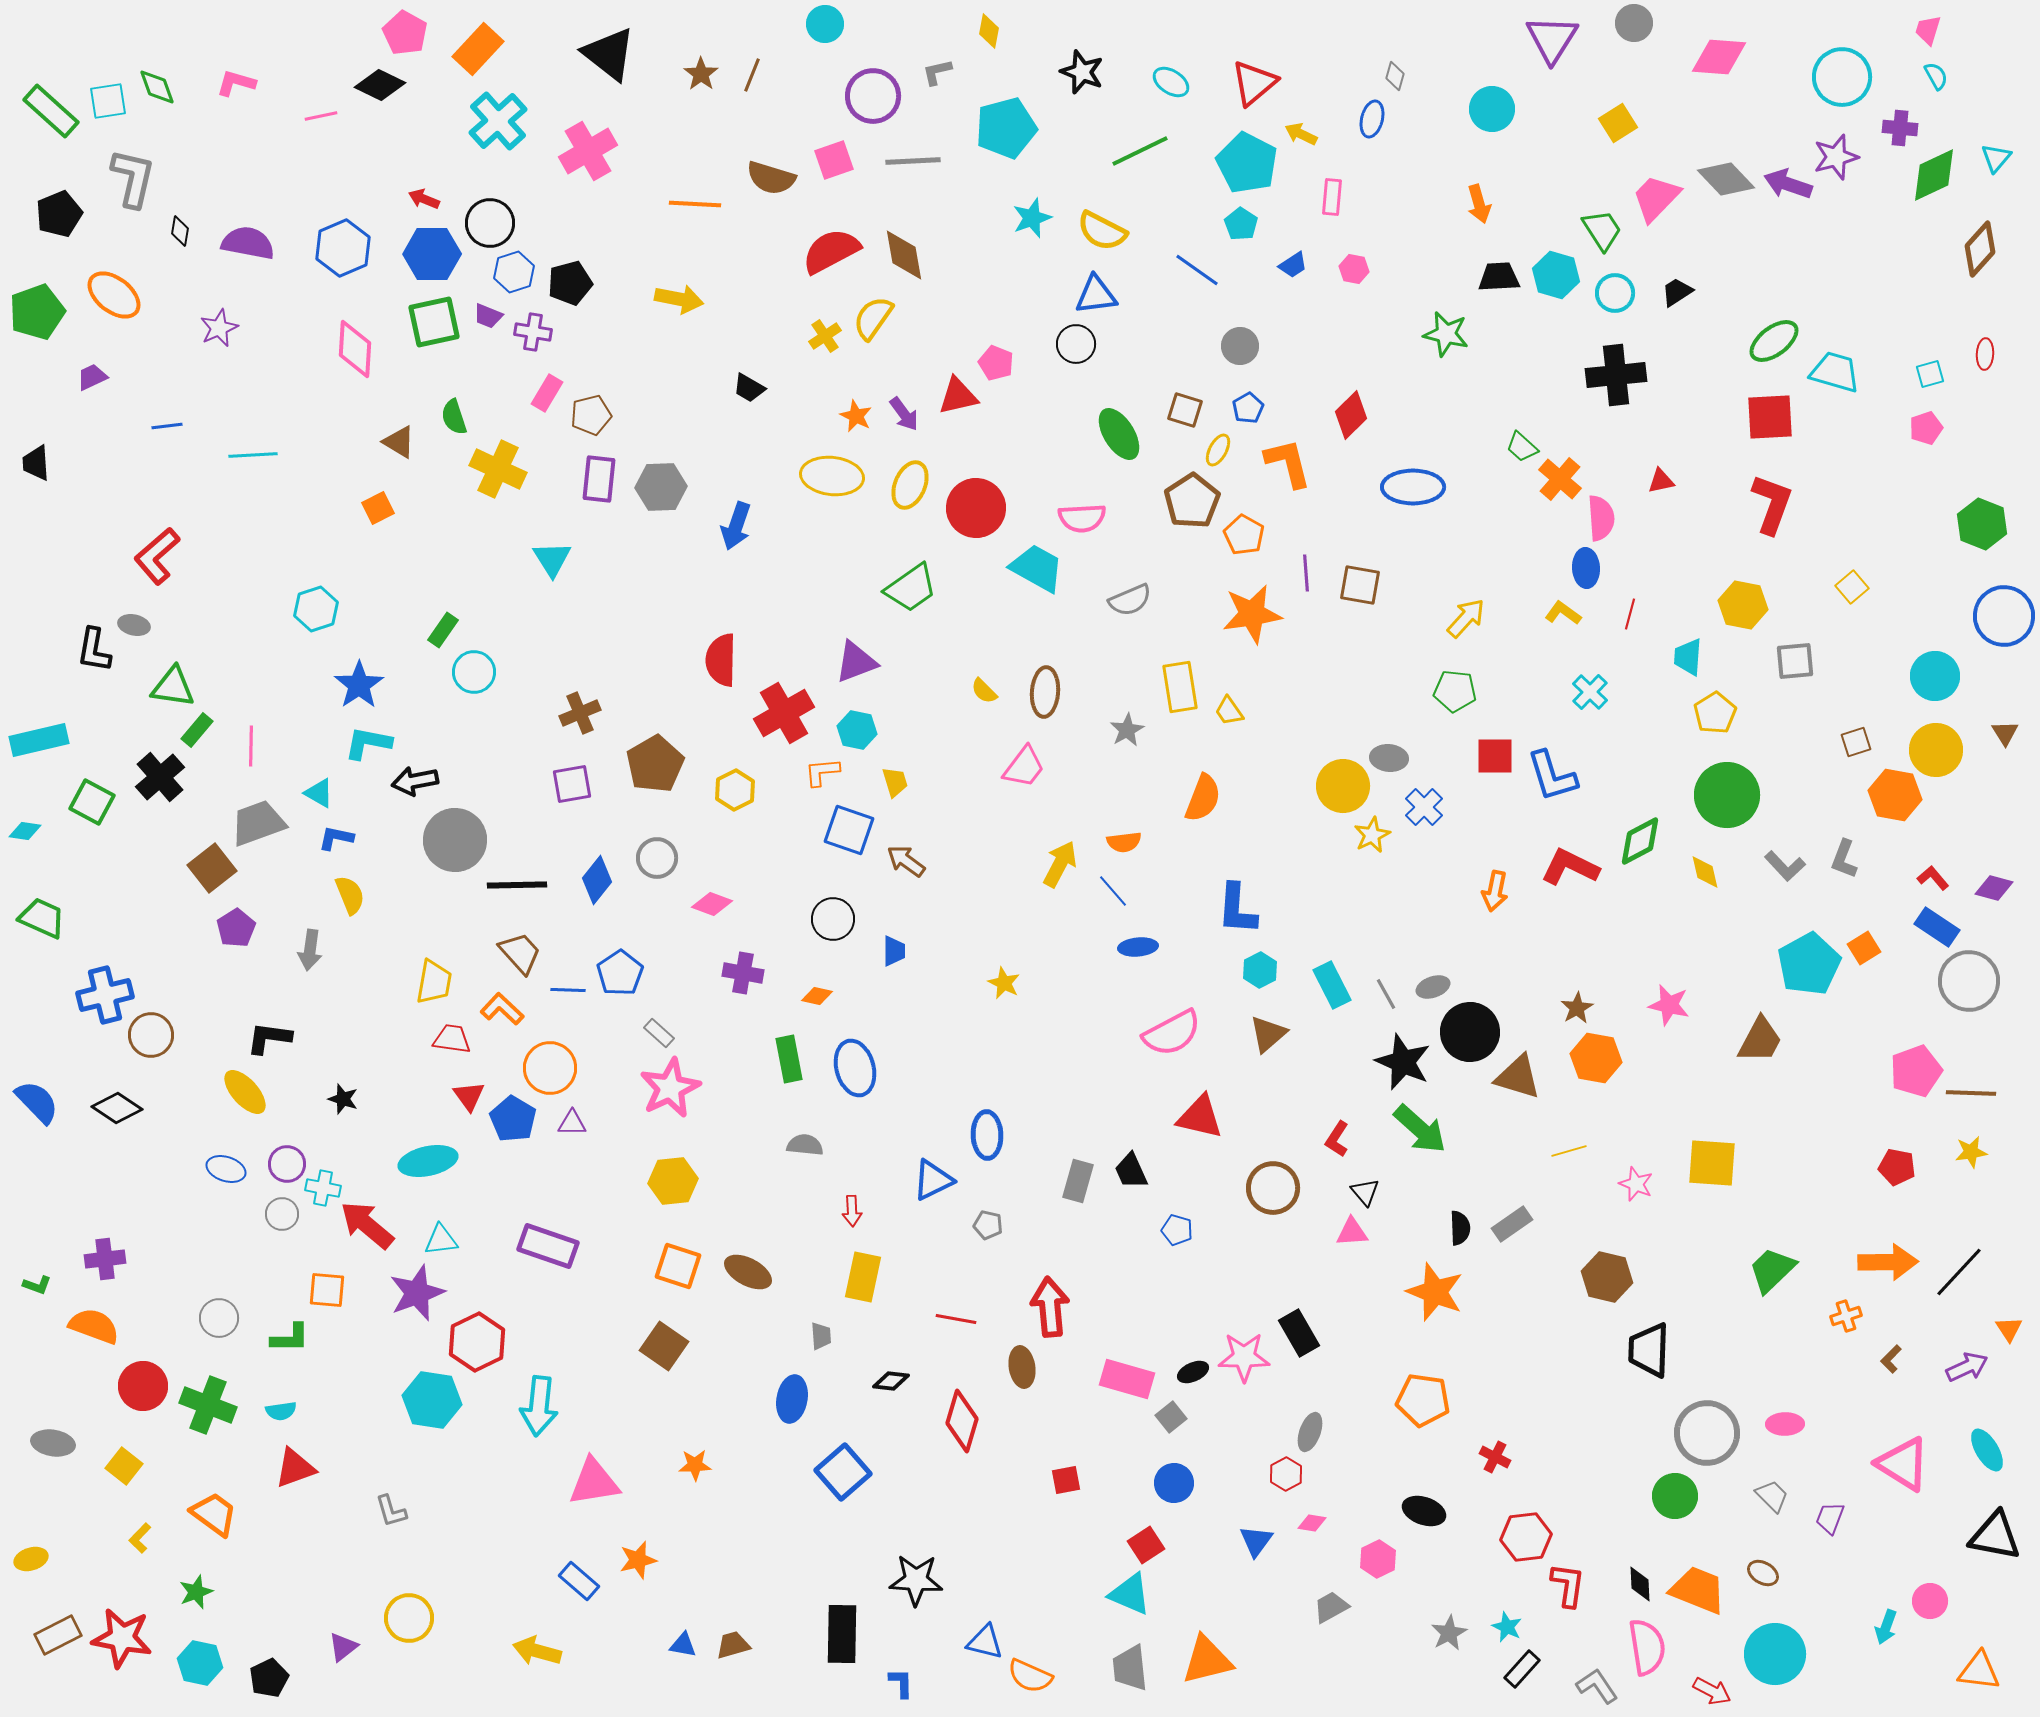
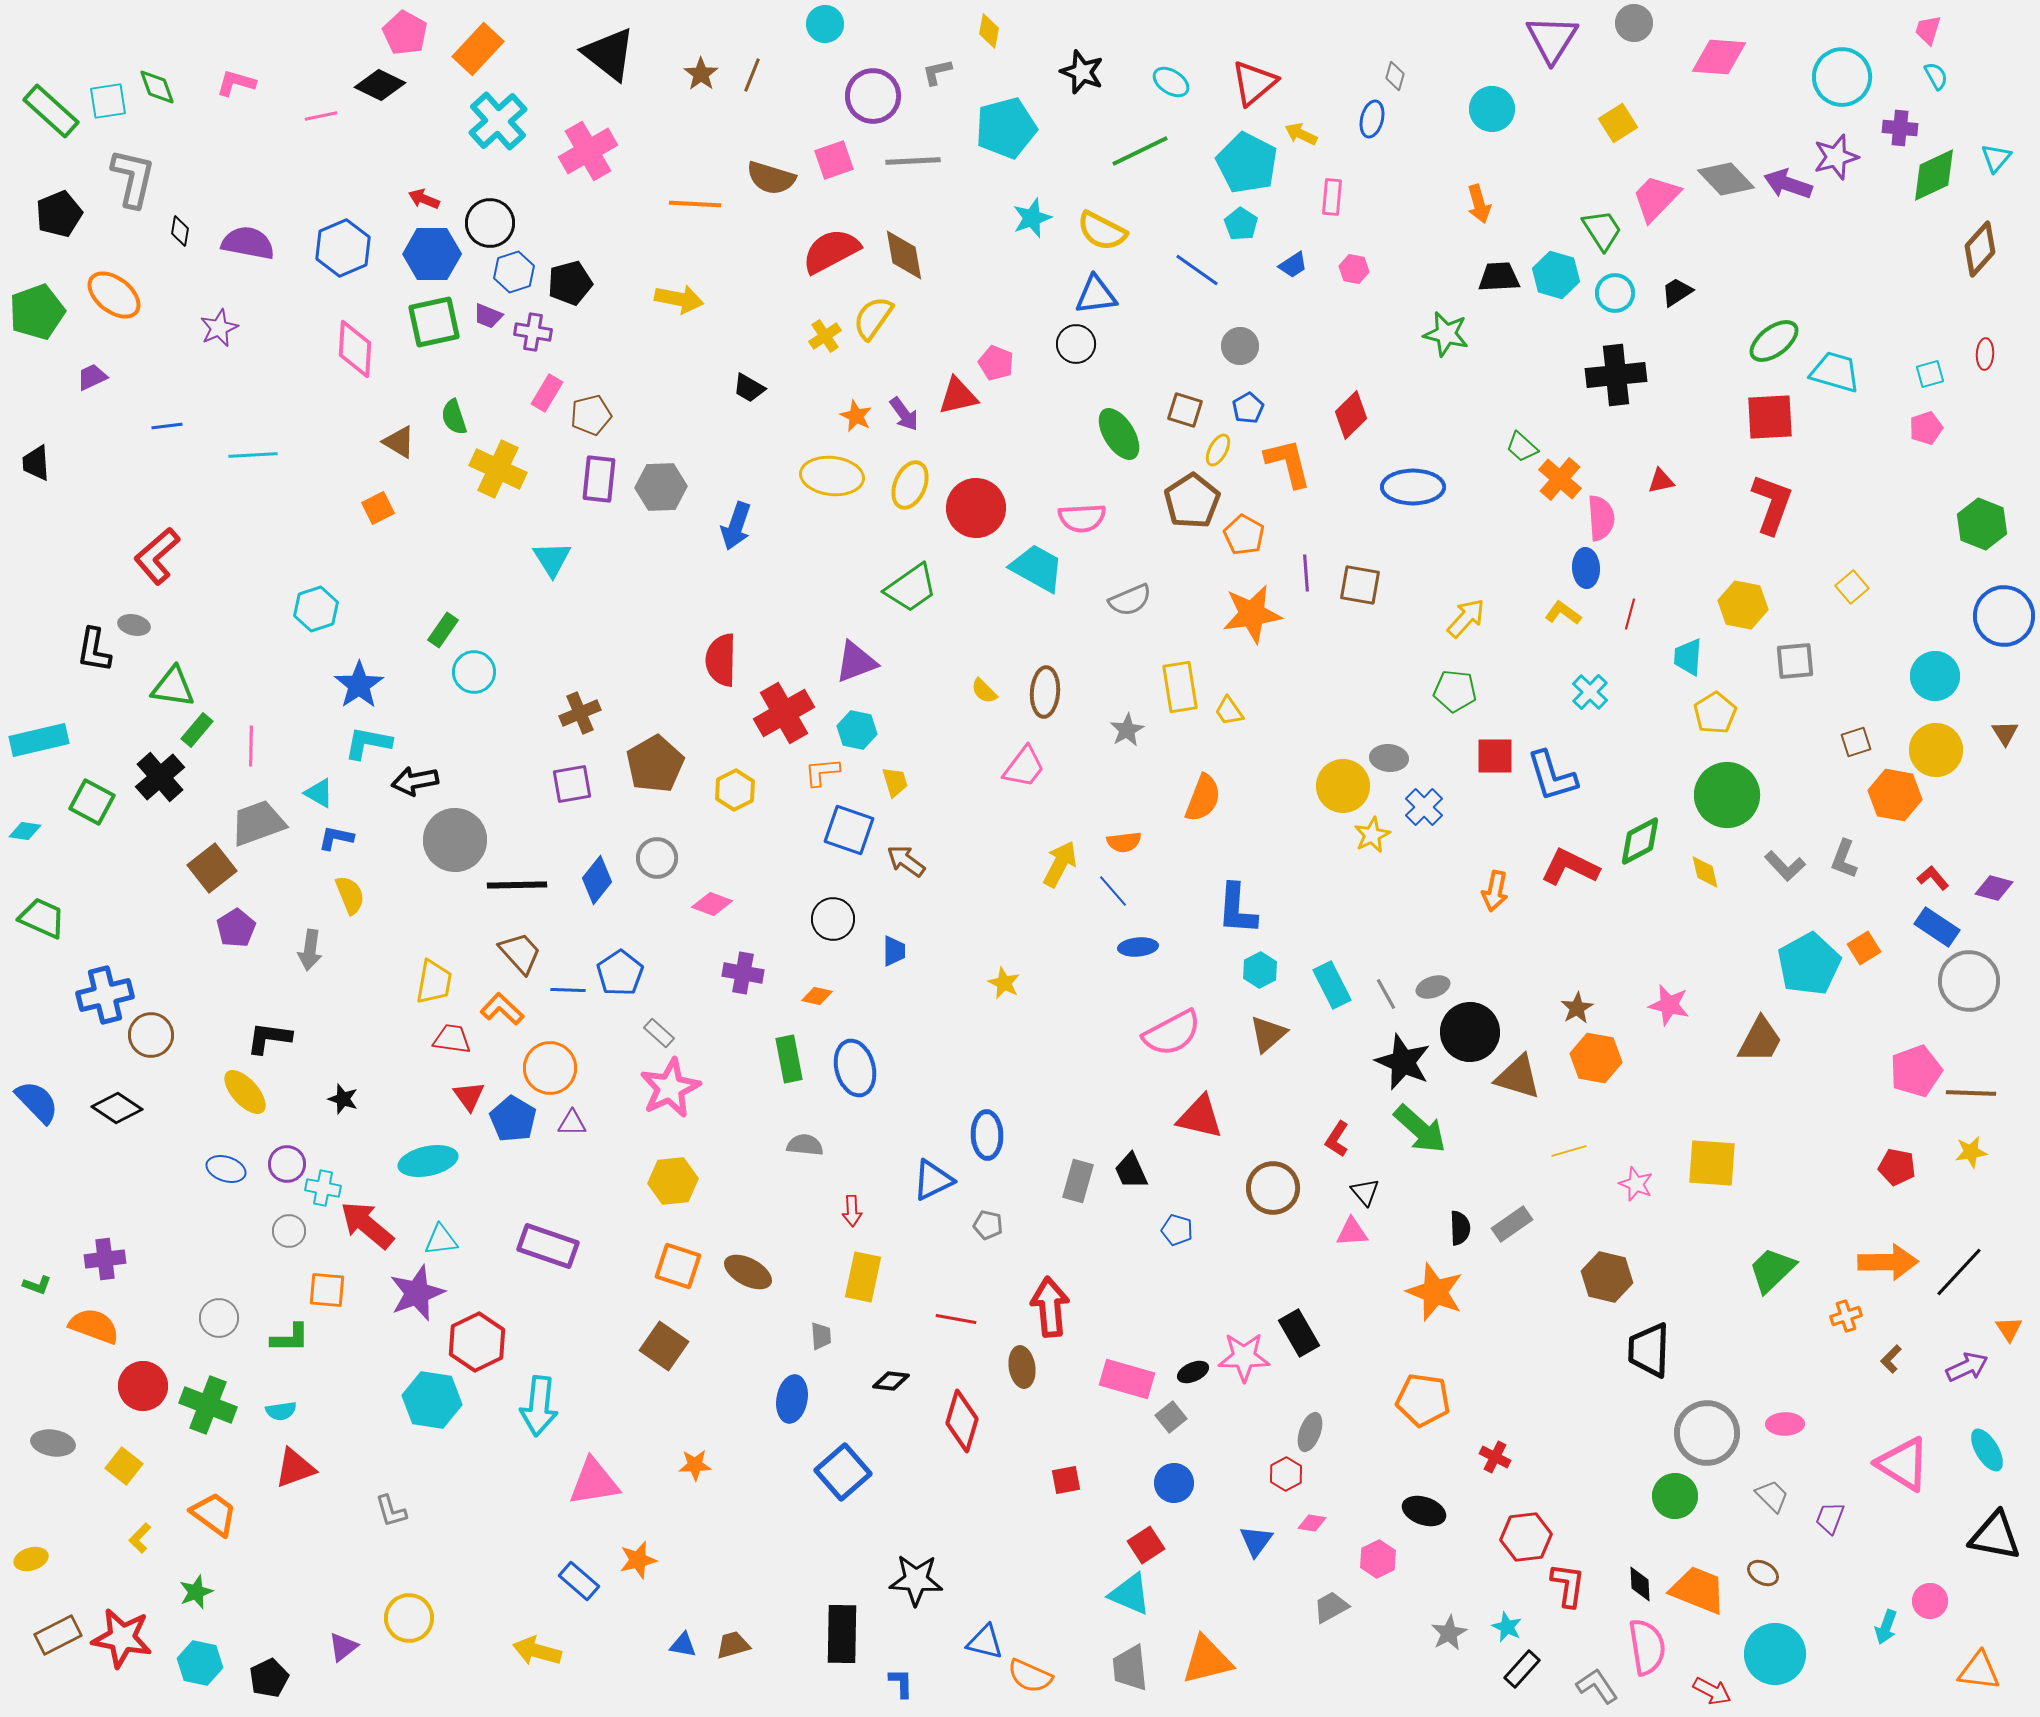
gray circle at (282, 1214): moved 7 px right, 17 px down
